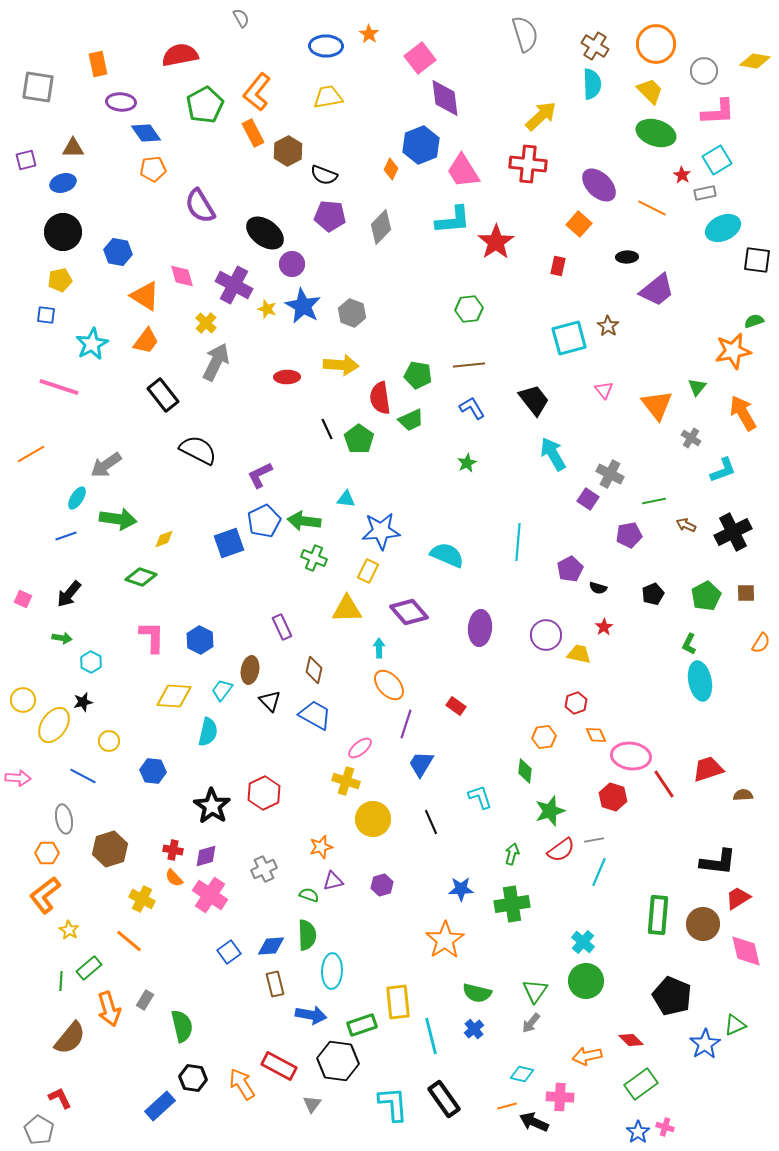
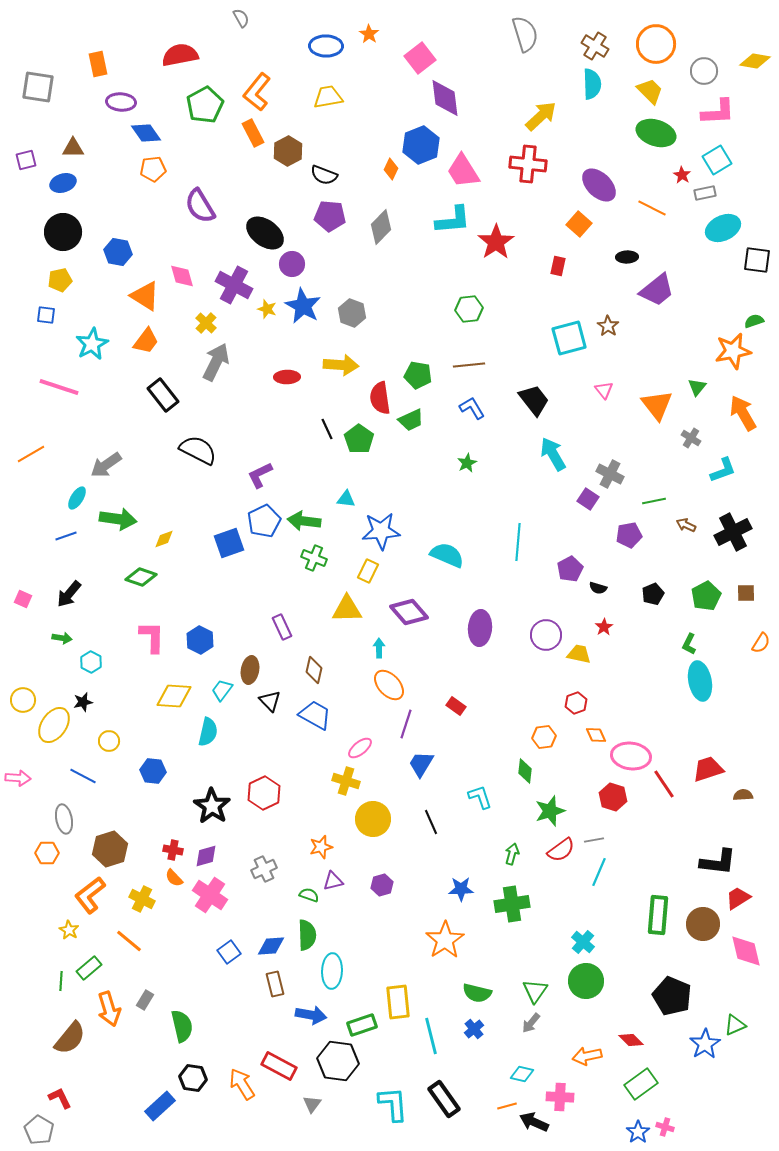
orange L-shape at (45, 895): moved 45 px right
